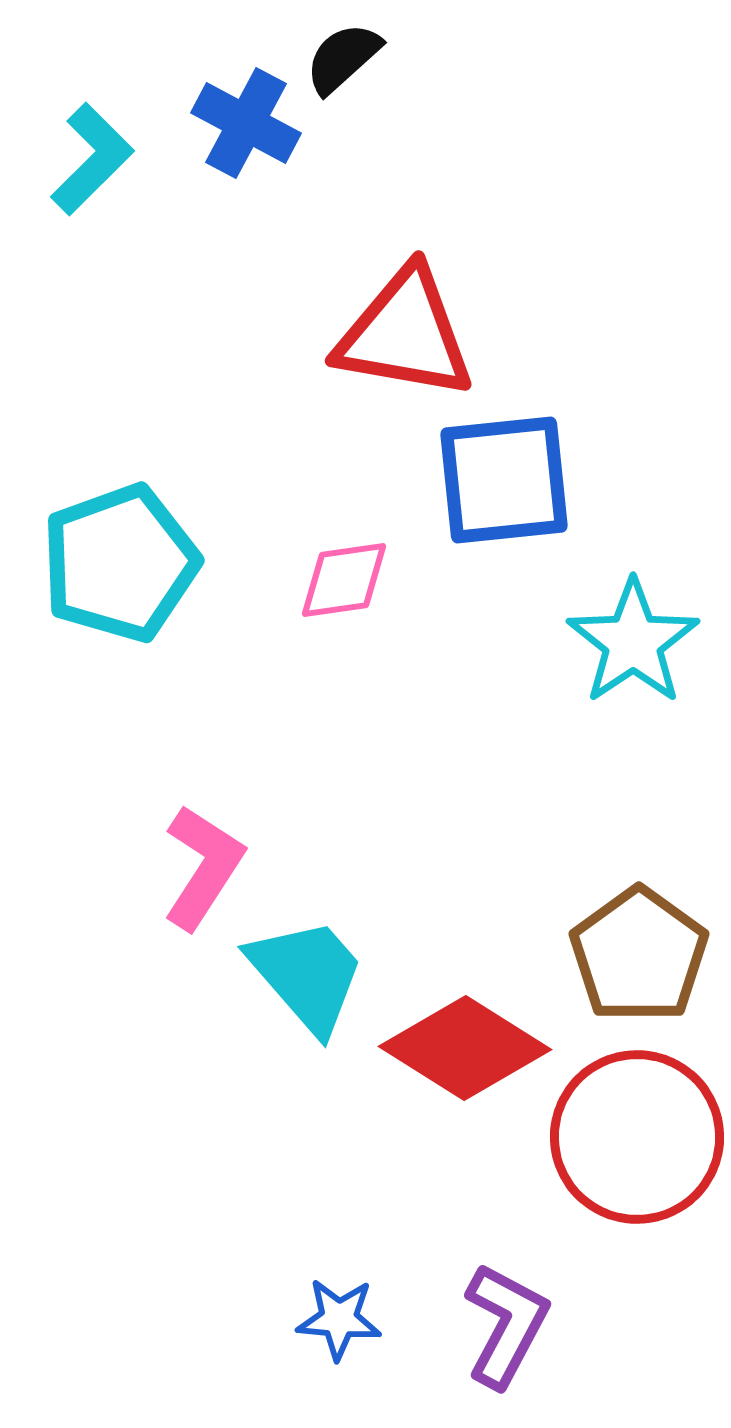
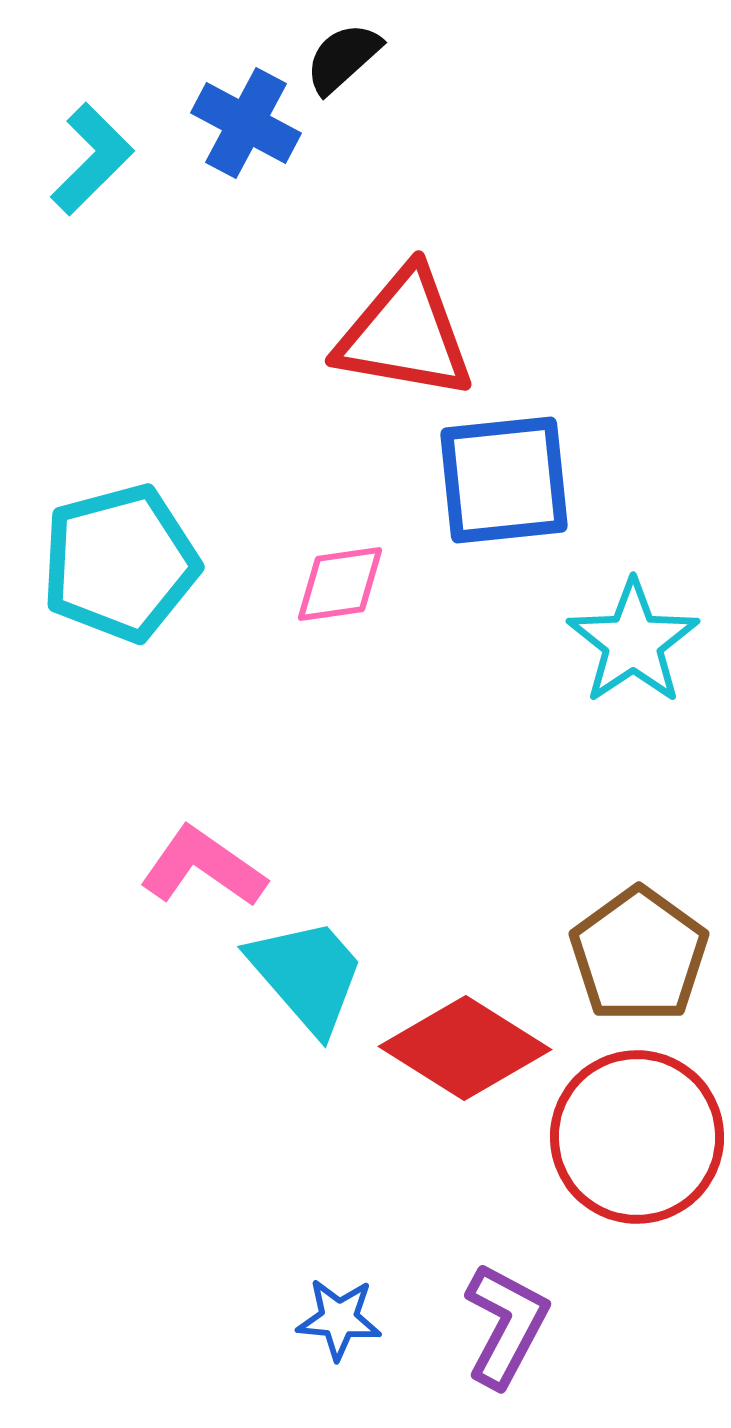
cyan pentagon: rotated 5 degrees clockwise
pink diamond: moved 4 px left, 4 px down
pink L-shape: rotated 88 degrees counterclockwise
